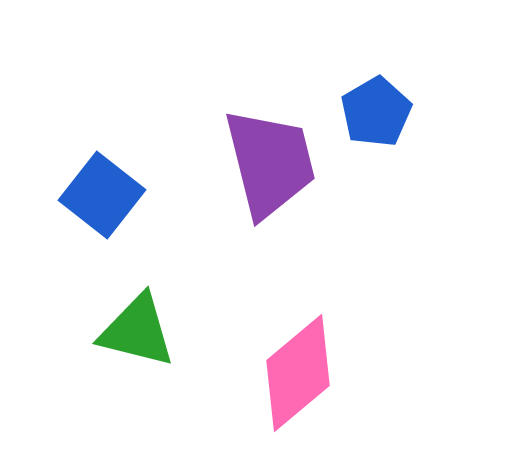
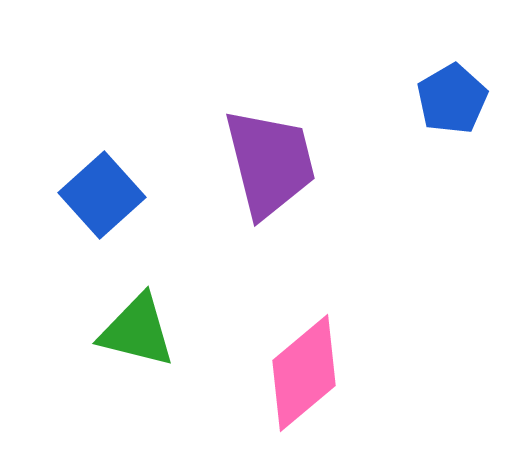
blue pentagon: moved 76 px right, 13 px up
blue square: rotated 10 degrees clockwise
pink diamond: moved 6 px right
